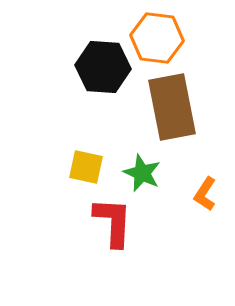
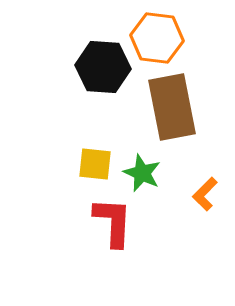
yellow square: moved 9 px right, 3 px up; rotated 6 degrees counterclockwise
orange L-shape: rotated 12 degrees clockwise
